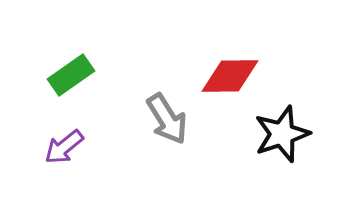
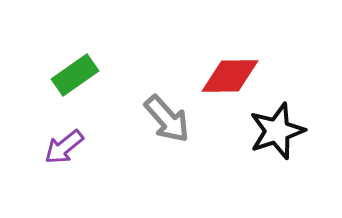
green rectangle: moved 4 px right
gray arrow: rotated 10 degrees counterclockwise
black star: moved 5 px left, 3 px up
